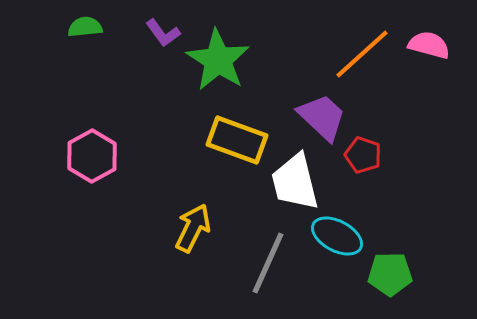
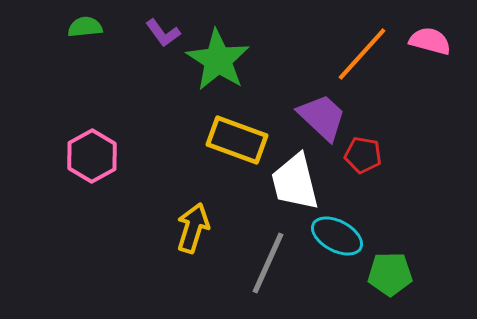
pink semicircle: moved 1 px right, 4 px up
orange line: rotated 6 degrees counterclockwise
red pentagon: rotated 9 degrees counterclockwise
yellow arrow: rotated 9 degrees counterclockwise
